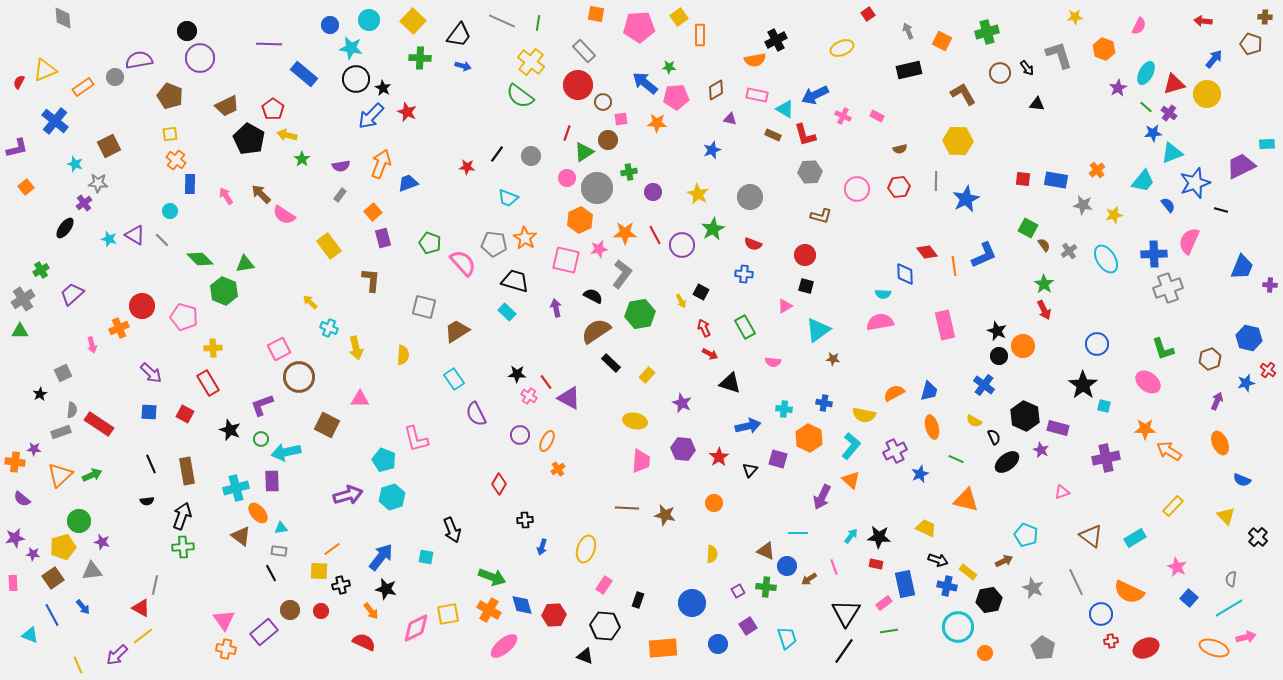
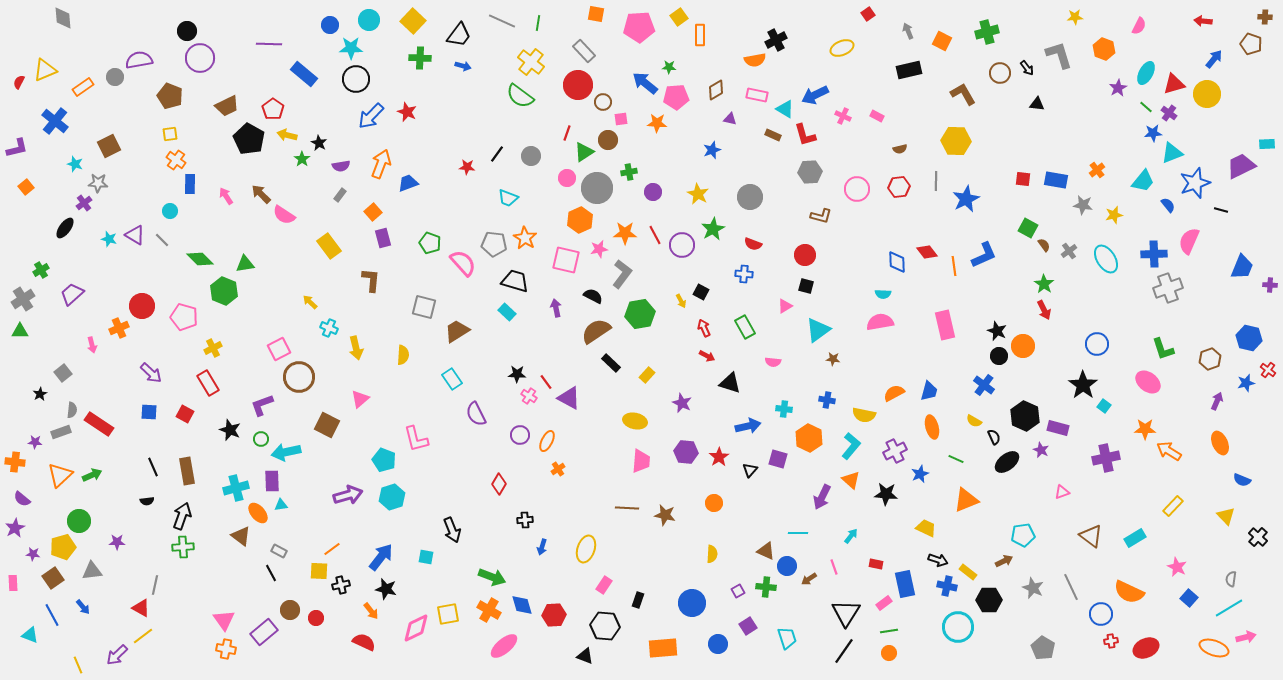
cyan star at (351, 48): rotated 10 degrees counterclockwise
black star at (383, 88): moved 64 px left, 55 px down
yellow hexagon at (958, 141): moved 2 px left
blue diamond at (905, 274): moved 8 px left, 12 px up
yellow cross at (213, 348): rotated 24 degrees counterclockwise
red arrow at (710, 354): moved 3 px left, 2 px down
gray square at (63, 373): rotated 12 degrees counterclockwise
cyan rectangle at (454, 379): moved 2 px left
pink triangle at (360, 399): rotated 42 degrees counterclockwise
blue cross at (824, 403): moved 3 px right, 3 px up
cyan square at (1104, 406): rotated 24 degrees clockwise
purple star at (34, 449): moved 1 px right, 7 px up
purple hexagon at (683, 449): moved 3 px right, 3 px down
black line at (151, 464): moved 2 px right, 3 px down
orange triangle at (966, 500): rotated 36 degrees counterclockwise
cyan triangle at (281, 528): moved 23 px up
cyan pentagon at (1026, 535): moved 3 px left; rotated 30 degrees counterclockwise
black star at (879, 537): moved 7 px right, 43 px up
purple star at (15, 538): moved 10 px up; rotated 18 degrees counterclockwise
purple star at (102, 542): moved 15 px right; rotated 14 degrees counterclockwise
gray rectangle at (279, 551): rotated 21 degrees clockwise
gray line at (1076, 582): moved 5 px left, 5 px down
black hexagon at (989, 600): rotated 10 degrees clockwise
red circle at (321, 611): moved 5 px left, 7 px down
orange circle at (985, 653): moved 96 px left
